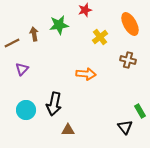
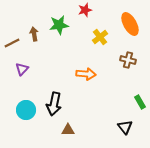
green rectangle: moved 9 px up
